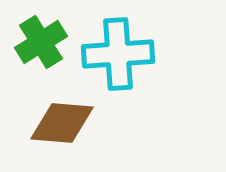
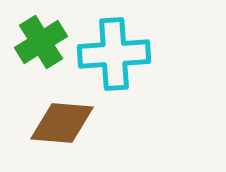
cyan cross: moved 4 px left
